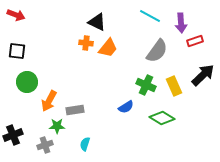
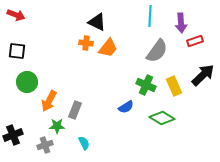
cyan line: rotated 65 degrees clockwise
gray rectangle: rotated 60 degrees counterclockwise
cyan semicircle: moved 1 px left, 1 px up; rotated 136 degrees clockwise
